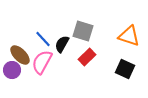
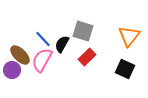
orange triangle: rotated 50 degrees clockwise
pink semicircle: moved 2 px up
